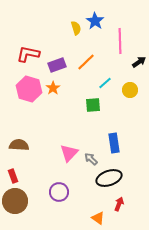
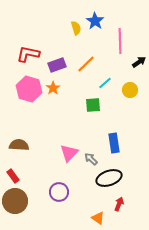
orange line: moved 2 px down
red rectangle: rotated 16 degrees counterclockwise
